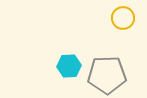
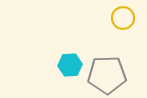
cyan hexagon: moved 1 px right, 1 px up
